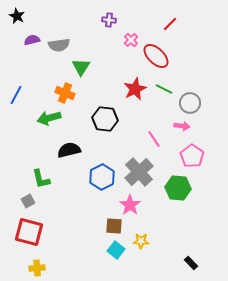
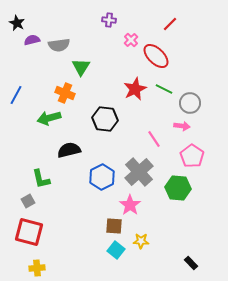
black star: moved 7 px down
